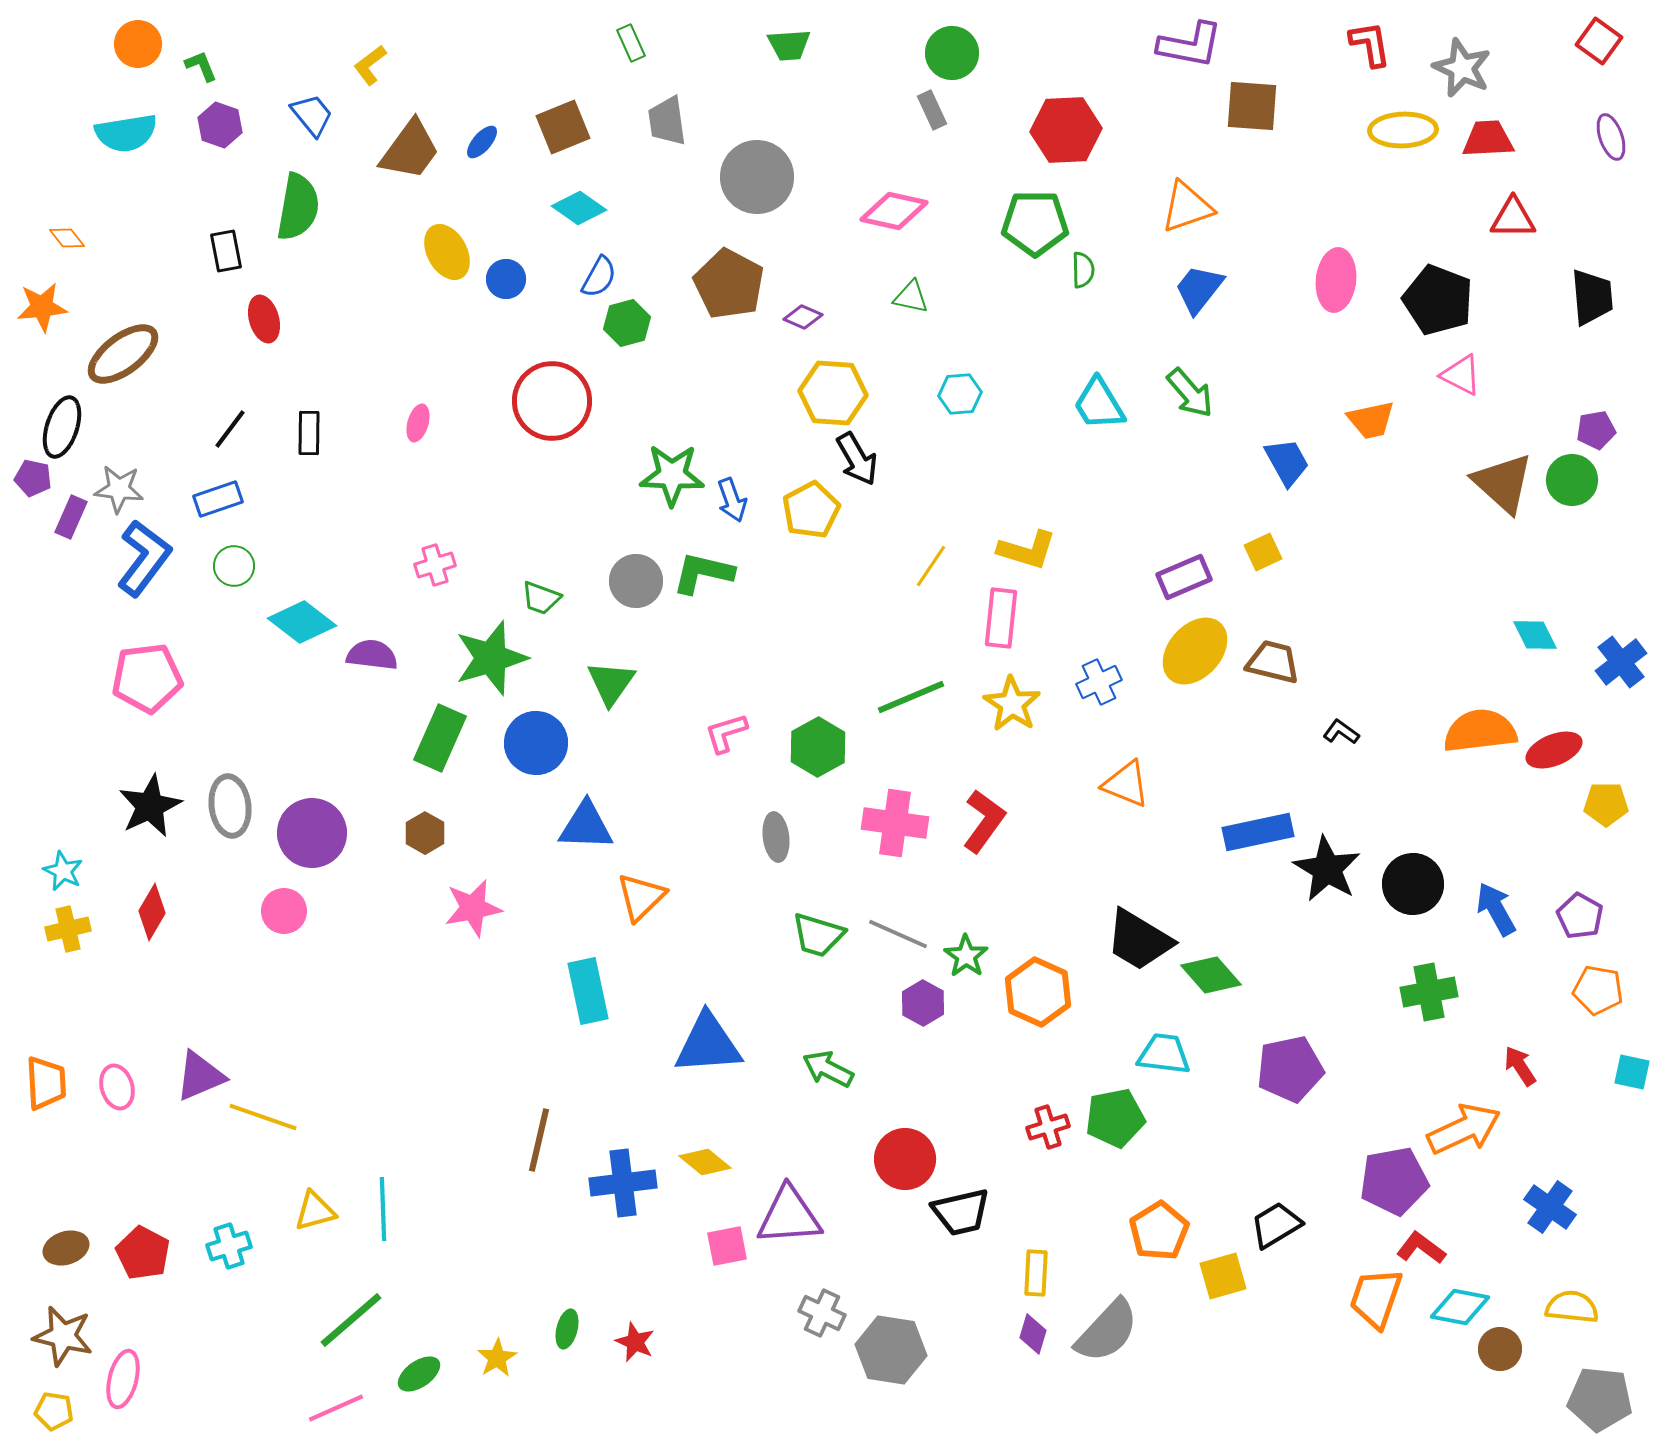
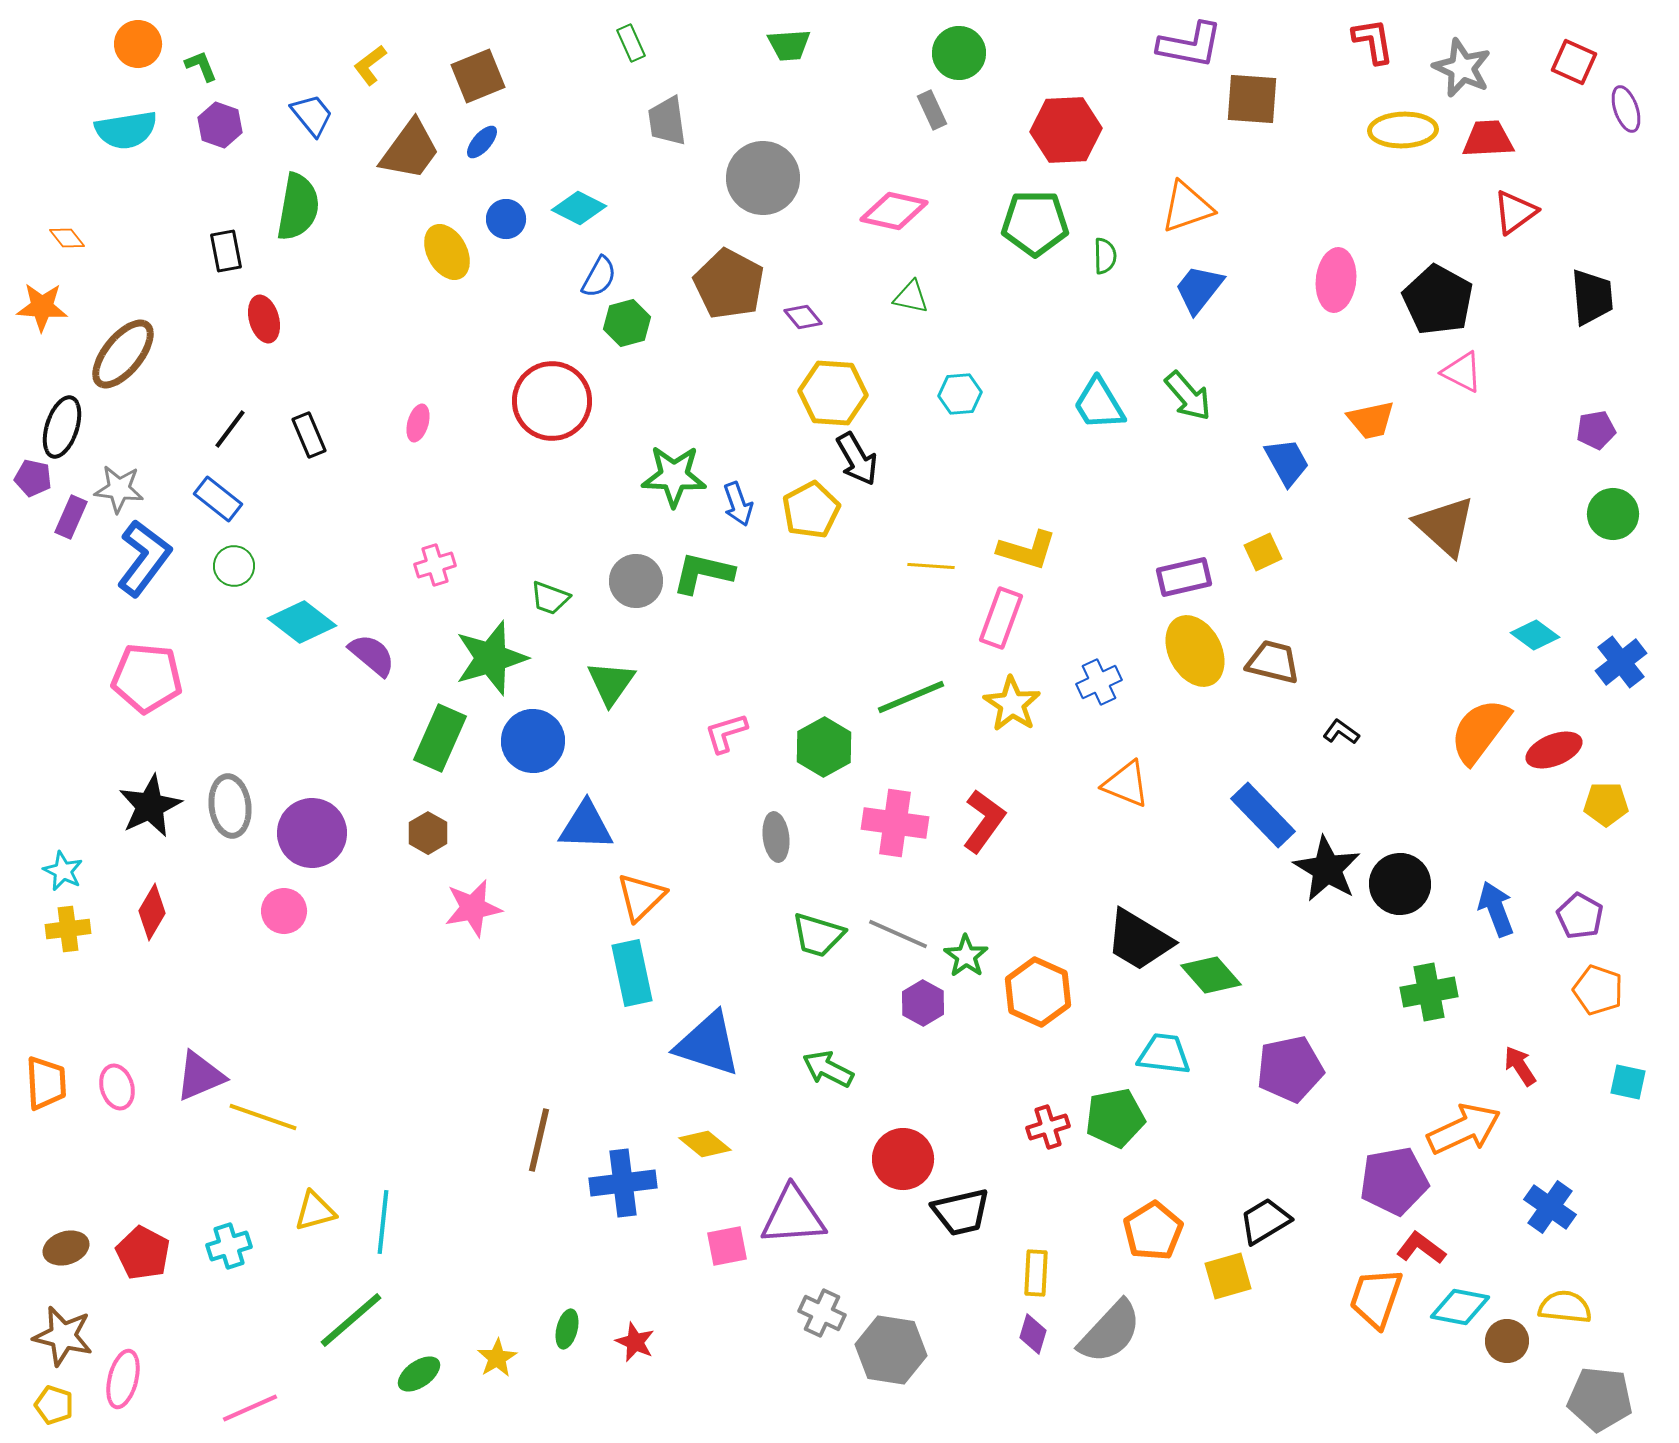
red square at (1599, 41): moved 25 px left, 21 px down; rotated 12 degrees counterclockwise
red L-shape at (1370, 44): moved 3 px right, 3 px up
green circle at (952, 53): moved 7 px right
brown square at (1252, 106): moved 7 px up
brown square at (563, 127): moved 85 px left, 51 px up
cyan semicircle at (126, 133): moved 3 px up
purple ellipse at (1611, 137): moved 15 px right, 28 px up
gray circle at (757, 177): moved 6 px right, 1 px down
cyan diamond at (579, 208): rotated 8 degrees counterclockwise
red triangle at (1513, 218): moved 2 px right, 6 px up; rotated 36 degrees counterclockwise
green semicircle at (1083, 270): moved 22 px right, 14 px up
blue circle at (506, 279): moved 60 px up
black pentagon at (1438, 300): rotated 8 degrees clockwise
orange star at (42, 307): rotated 9 degrees clockwise
purple diamond at (803, 317): rotated 27 degrees clockwise
brown ellipse at (123, 354): rotated 14 degrees counterclockwise
pink triangle at (1461, 375): moved 1 px right, 3 px up
green arrow at (1190, 393): moved 2 px left, 3 px down
black rectangle at (309, 433): moved 2 px down; rotated 24 degrees counterclockwise
green star at (672, 475): moved 2 px right, 1 px down
green circle at (1572, 480): moved 41 px right, 34 px down
brown triangle at (1503, 483): moved 58 px left, 43 px down
blue rectangle at (218, 499): rotated 57 degrees clockwise
blue arrow at (732, 500): moved 6 px right, 4 px down
yellow line at (931, 566): rotated 60 degrees clockwise
purple rectangle at (1184, 577): rotated 10 degrees clockwise
green trapezoid at (541, 598): moved 9 px right
pink rectangle at (1001, 618): rotated 14 degrees clockwise
cyan diamond at (1535, 635): rotated 27 degrees counterclockwise
yellow ellipse at (1195, 651): rotated 70 degrees counterclockwise
purple semicircle at (372, 655): rotated 33 degrees clockwise
pink pentagon at (147, 678): rotated 12 degrees clockwise
orange semicircle at (1480, 731): rotated 46 degrees counterclockwise
blue circle at (536, 743): moved 3 px left, 2 px up
green hexagon at (818, 747): moved 6 px right
blue rectangle at (1258, 832): moved 5 px right, 17 px up; rotated 58 degrees clockwise
brown hexagon at (425, 833): moved 3 px right
black circle at (1413, 884): moved 13 px left
blue arrow at (1496, 909): rotated 8 degrees clockwise
yellow cross at (68, 929): rotated 6 degrees clockwise
orange pentagon at (1598, 990): rotated 9 degrees clockwise
cyan rectangle at (588, 991): moved 44 px right, 18 px up
blue triangle at (708, 1044): rotated 22 degrees clockwise
cyan square at (1632, 1072): moved 4 px left, 10 px down
red circle at (905, 1159): moved 2 px left
yellow diamond at (705, 1162): moved 18 px up
cyan line at (383, 1209): moved 13 px down; rotated 8 degrees clockwise
purple triangle at (789, 1216): moved 4 px right
black trapezoid at (1276, 1225): moved 11 px left, 4 px up
orange pentagon at (1159, 1231): moved 6 px left
yellow square at (1223, 1276): moved 5 px right
yellow semicircle at (1572, 1307): moved 7 px left
gray semicircle at (1107, 1331): moved 3 px right, 1 px down
brown circle at (1500, 1349): moved 7 px right, 8 px up
pink line at (336, 1408): moved 86 px left
yellow pentagon at (54, 1411): moved 6 px up; rotated 9 degrees clockwise
